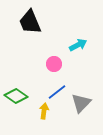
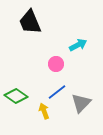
pink circle: moved 2 px right
yellow arrow: rotated 28 degrees counterclockwise
